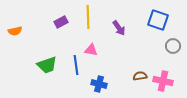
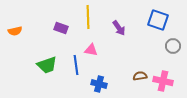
purple rectangle: moved 6 px down; rotated 48 degrees clockwise
